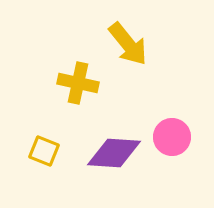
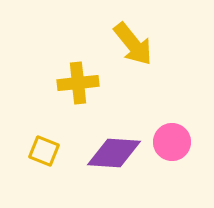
yellow arrow: moved 5 px right
yellow cross: rotated 18 degrees counterclockwise
pink circle: moved 5 px down
